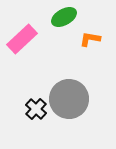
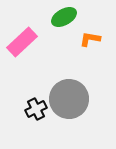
pink rectangle: moved 3 px down
black cross: rotated 20 degrees clockwise
